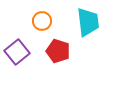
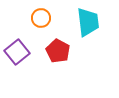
orange circle: moved 1 px left, 3 px up
red pentagon: rotated 10 degrees clockwise
